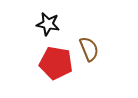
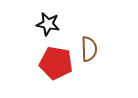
brown semicircle: rotated 20 degrees clockwise
